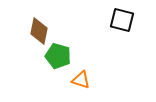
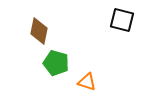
green pentagon: moved 2 px left, 7 px down
orange triangle: moved 6 px right, 2 px down
